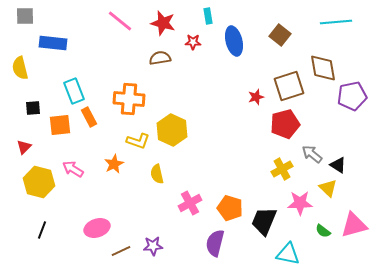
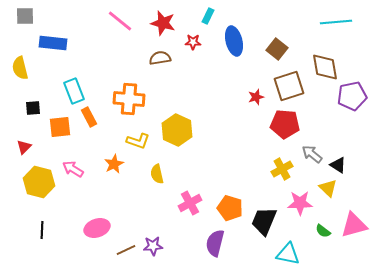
cyan rectangle at (208, 16): rotated 35 degrees clockwise
brown square at (280, 35): moved 3 px left, 14 px down
brown diamond at (323, 68): moved 2 px right, 1 px up
red pentagon at (285, 124): rotated 20 degrees clockwise
orange square at (60, 125): moved 2 px down
yellow hexagon at (172, 130): moved 5 px right
black line at (42, 230): rotated 18 degrees counterclockwise
brown line at (121, 251): moved 5 px right, 1 px up
